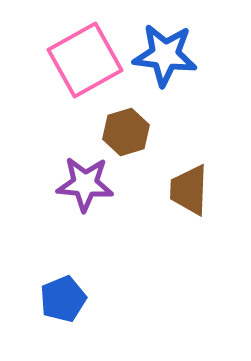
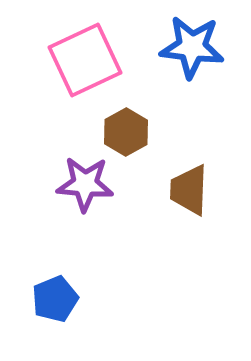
blue star: moved 27 px right, 8 px up
pink square: rotated 4 degrees clockwise
brown hexagon: rotated 12 degrees counterclockwise
blue pentagon: moved 8 px left
